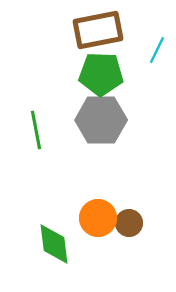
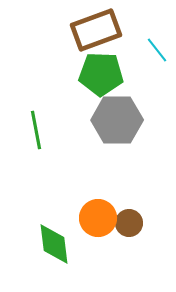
brown rectangle: moved 2 px left; rotated 9 degrees counterclockwise
cyan line: rotated 64 degrees counterclockwise
gray hexagon: moved 16 px right
